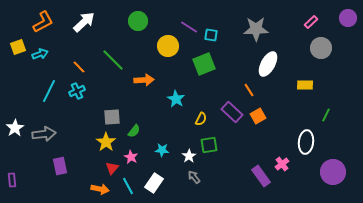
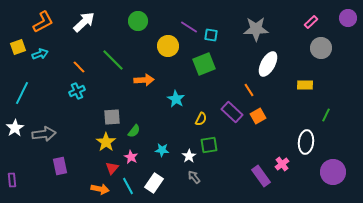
cyan line at (49, 91): moved 27 px left, 2 px down
